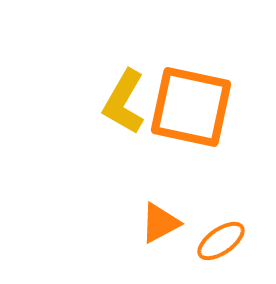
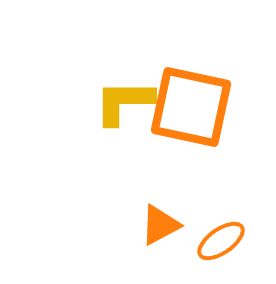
yellow L-shape: rotated 60 degrees clockwise
orange triangle: moved 2 px down
